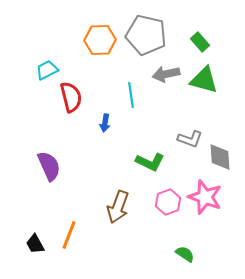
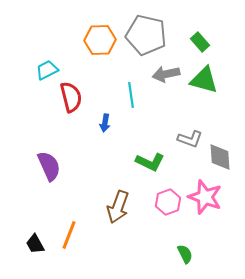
green semicircle: rotated 30 degrees clockwise
